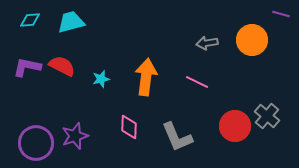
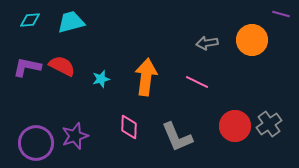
gray cross: moved 2 px right, 8 px down; rotated 15 degrees clockwise
